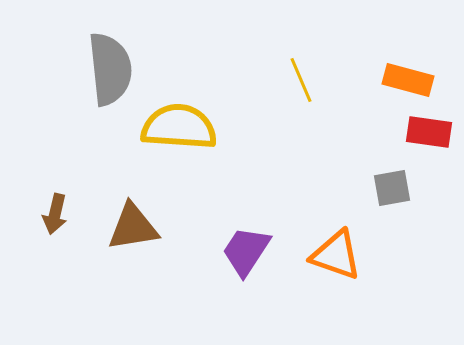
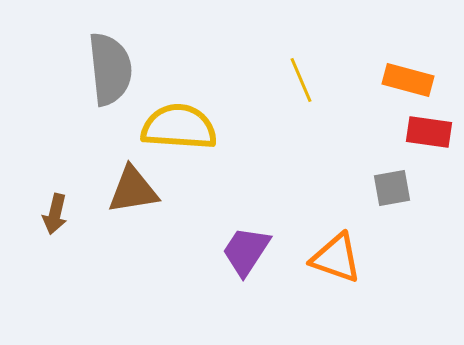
brown triangle: moved 37 px up
orange triangle: moved 3 px down
